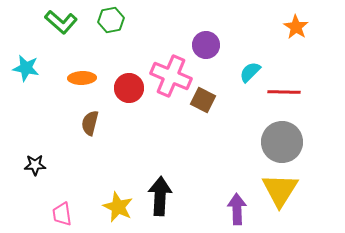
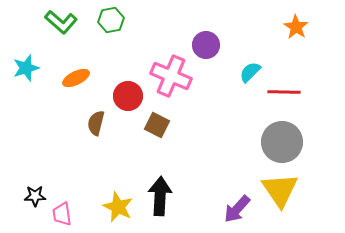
cyan star: rotated 28 degrees counterclockwise
orange ellipse: moved 6 px left; rotated 24 degrees counterclockwise
red circle: moved 1 px left, 8 px down
brown square: moved 46 px left, 25 px down
brown semicircle: moved 6 px right
black star: moved 31 px down
yellow triangle: rotated 6 degrees counterclockwise
purple arrow: rotated 136 degrees counterclockwise
